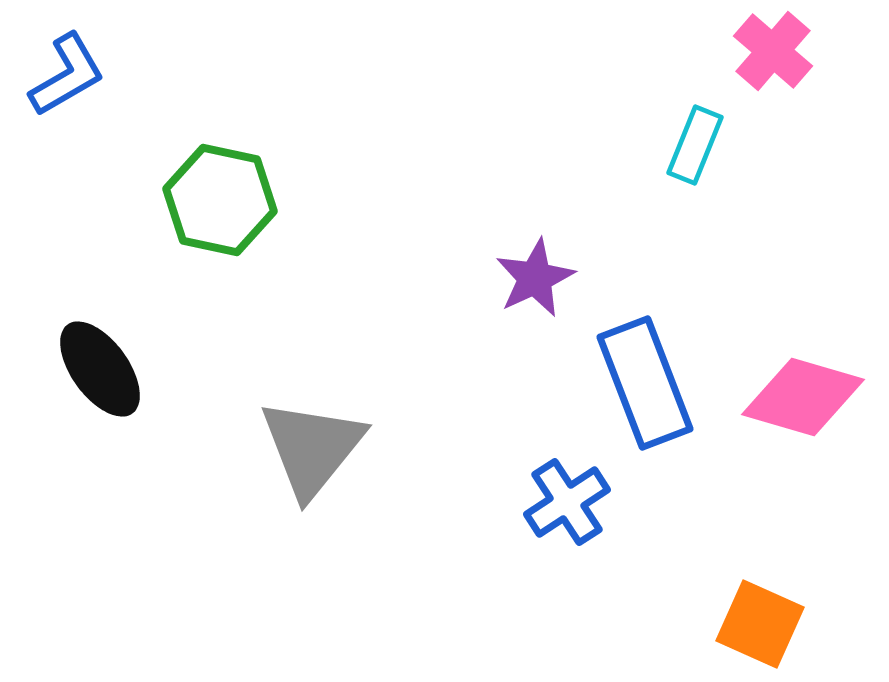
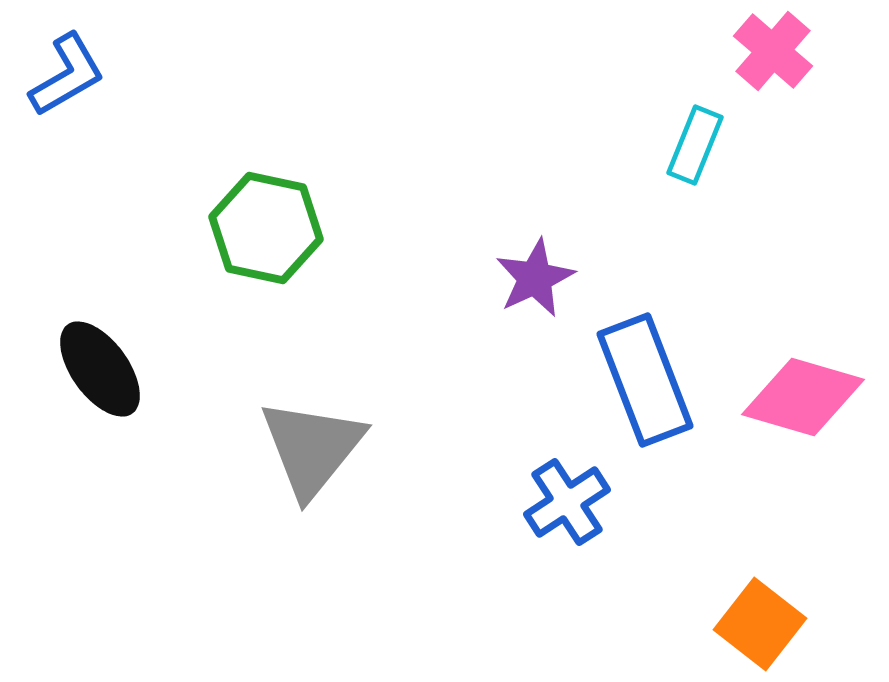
green hexagon: moved 46 px right, 28 px down
blue rectangle: moved 3 px up
orange square: rotated 14 degrees clockwise
